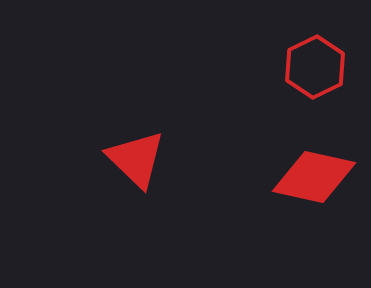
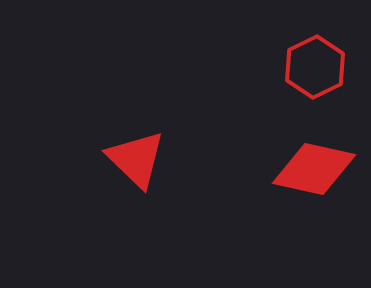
red diamond: moved 8 px up
